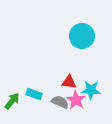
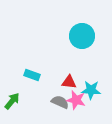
cyan rectangle: moved 2 px left, 19 px up
pink star: rotated 18 degrees counterclockwise
